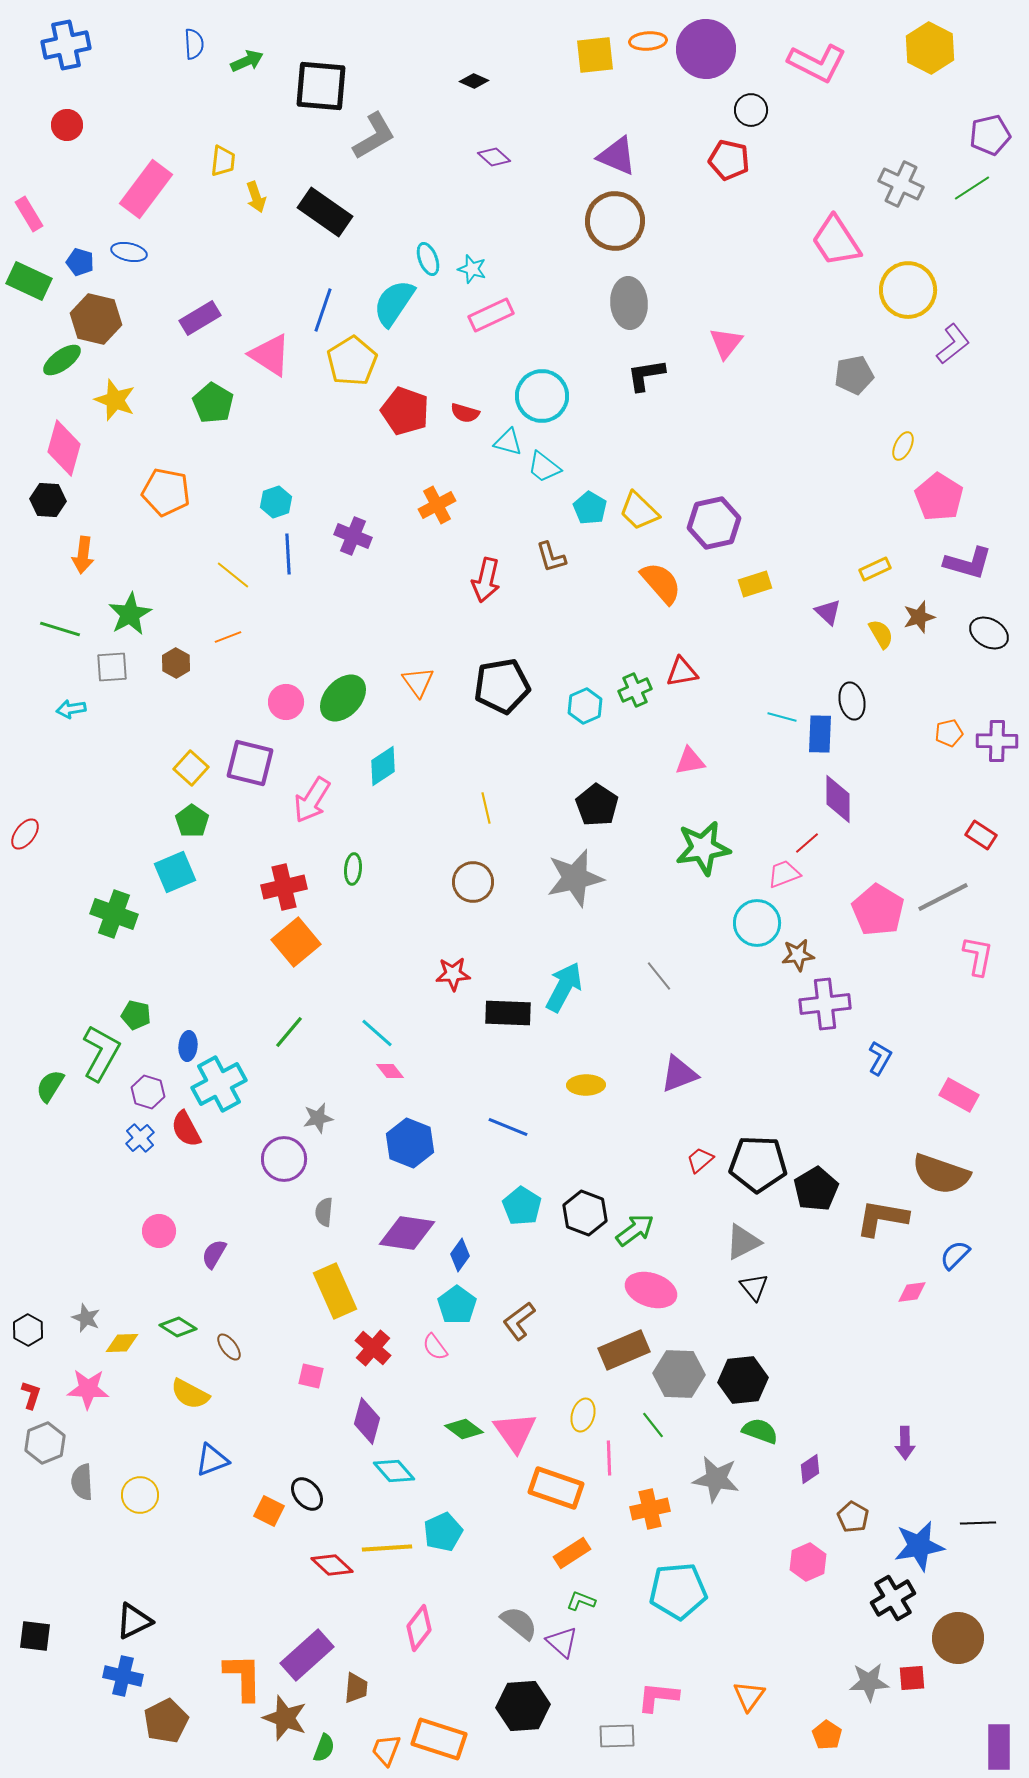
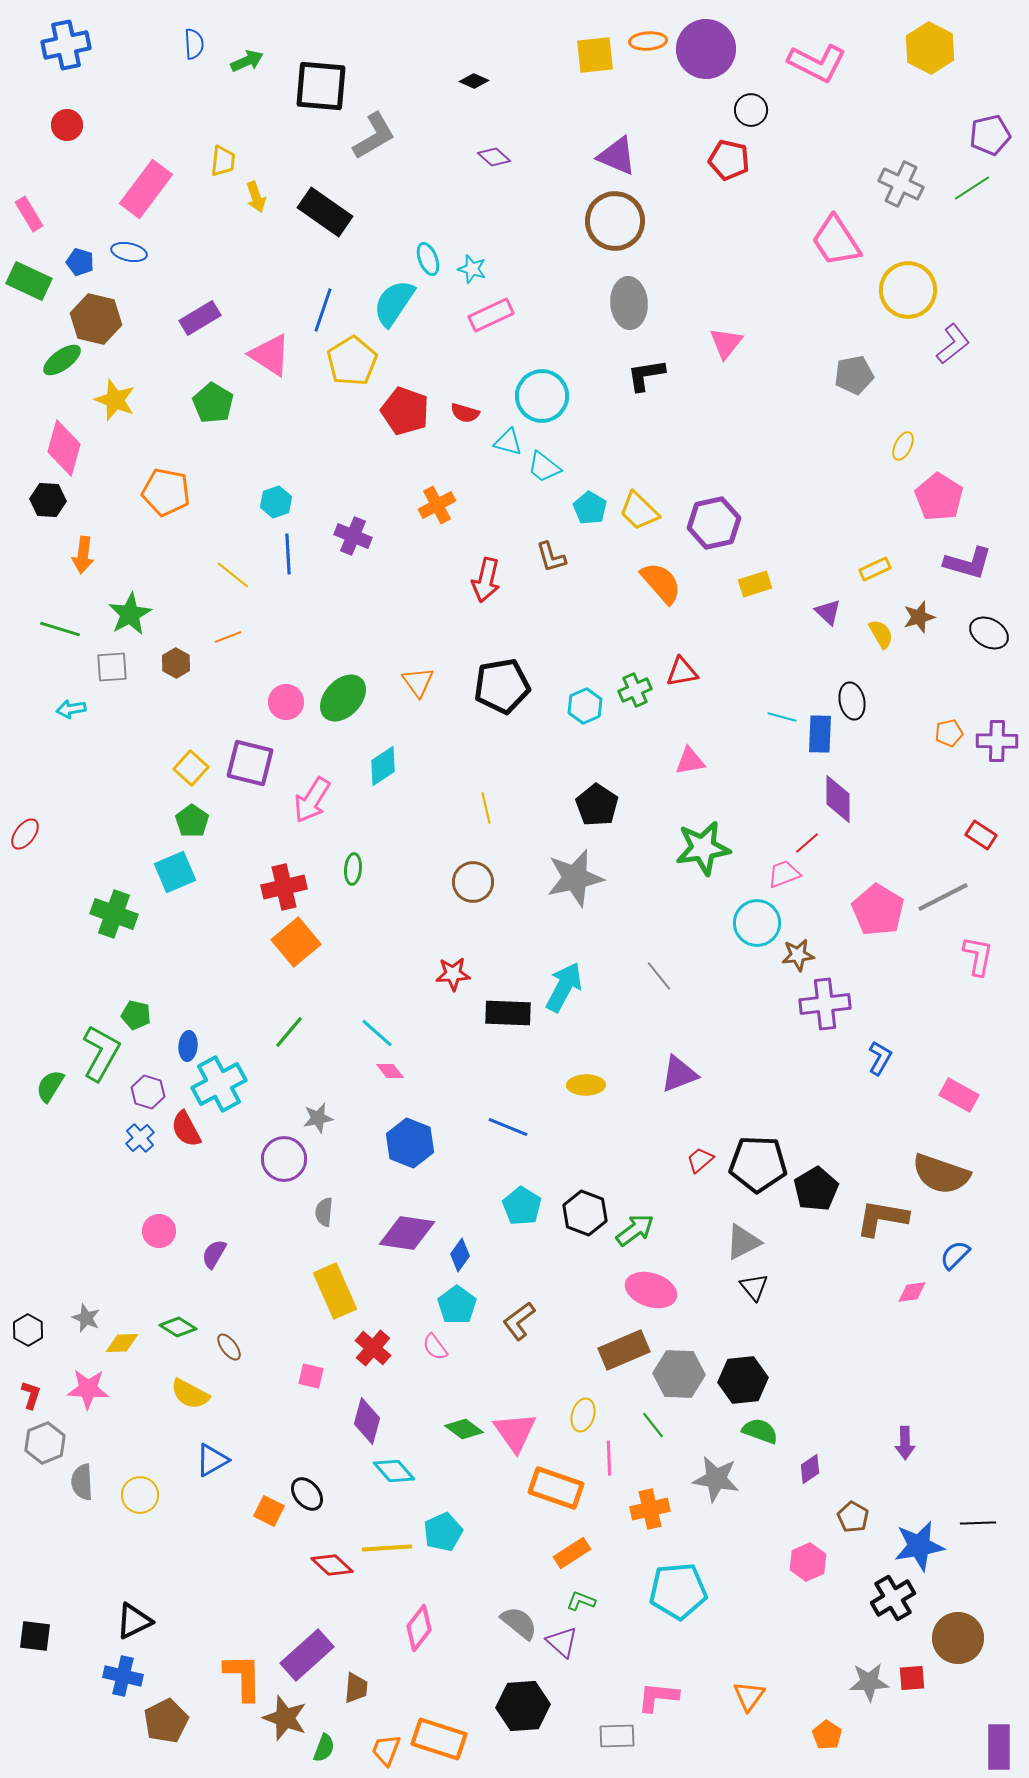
blue triangle at (212, 1460): rotated 9 degrees counterclockwise
